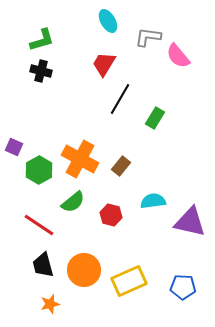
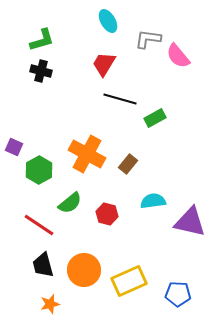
gray L-shape: moved 2 px down
black line: rotated 76 degrees clockwise
green rectangle: rotated 30 degrees clockwise
orange cross: moved 7 px right, 5 px up
brown rectangle: moved 7 px right, 2 px up
green semicircle: moved 3 px left, 1 px down
red hexagon: moved 4 px left, 1 px up
blue pentagon: moved 5 px left, 7 px down
